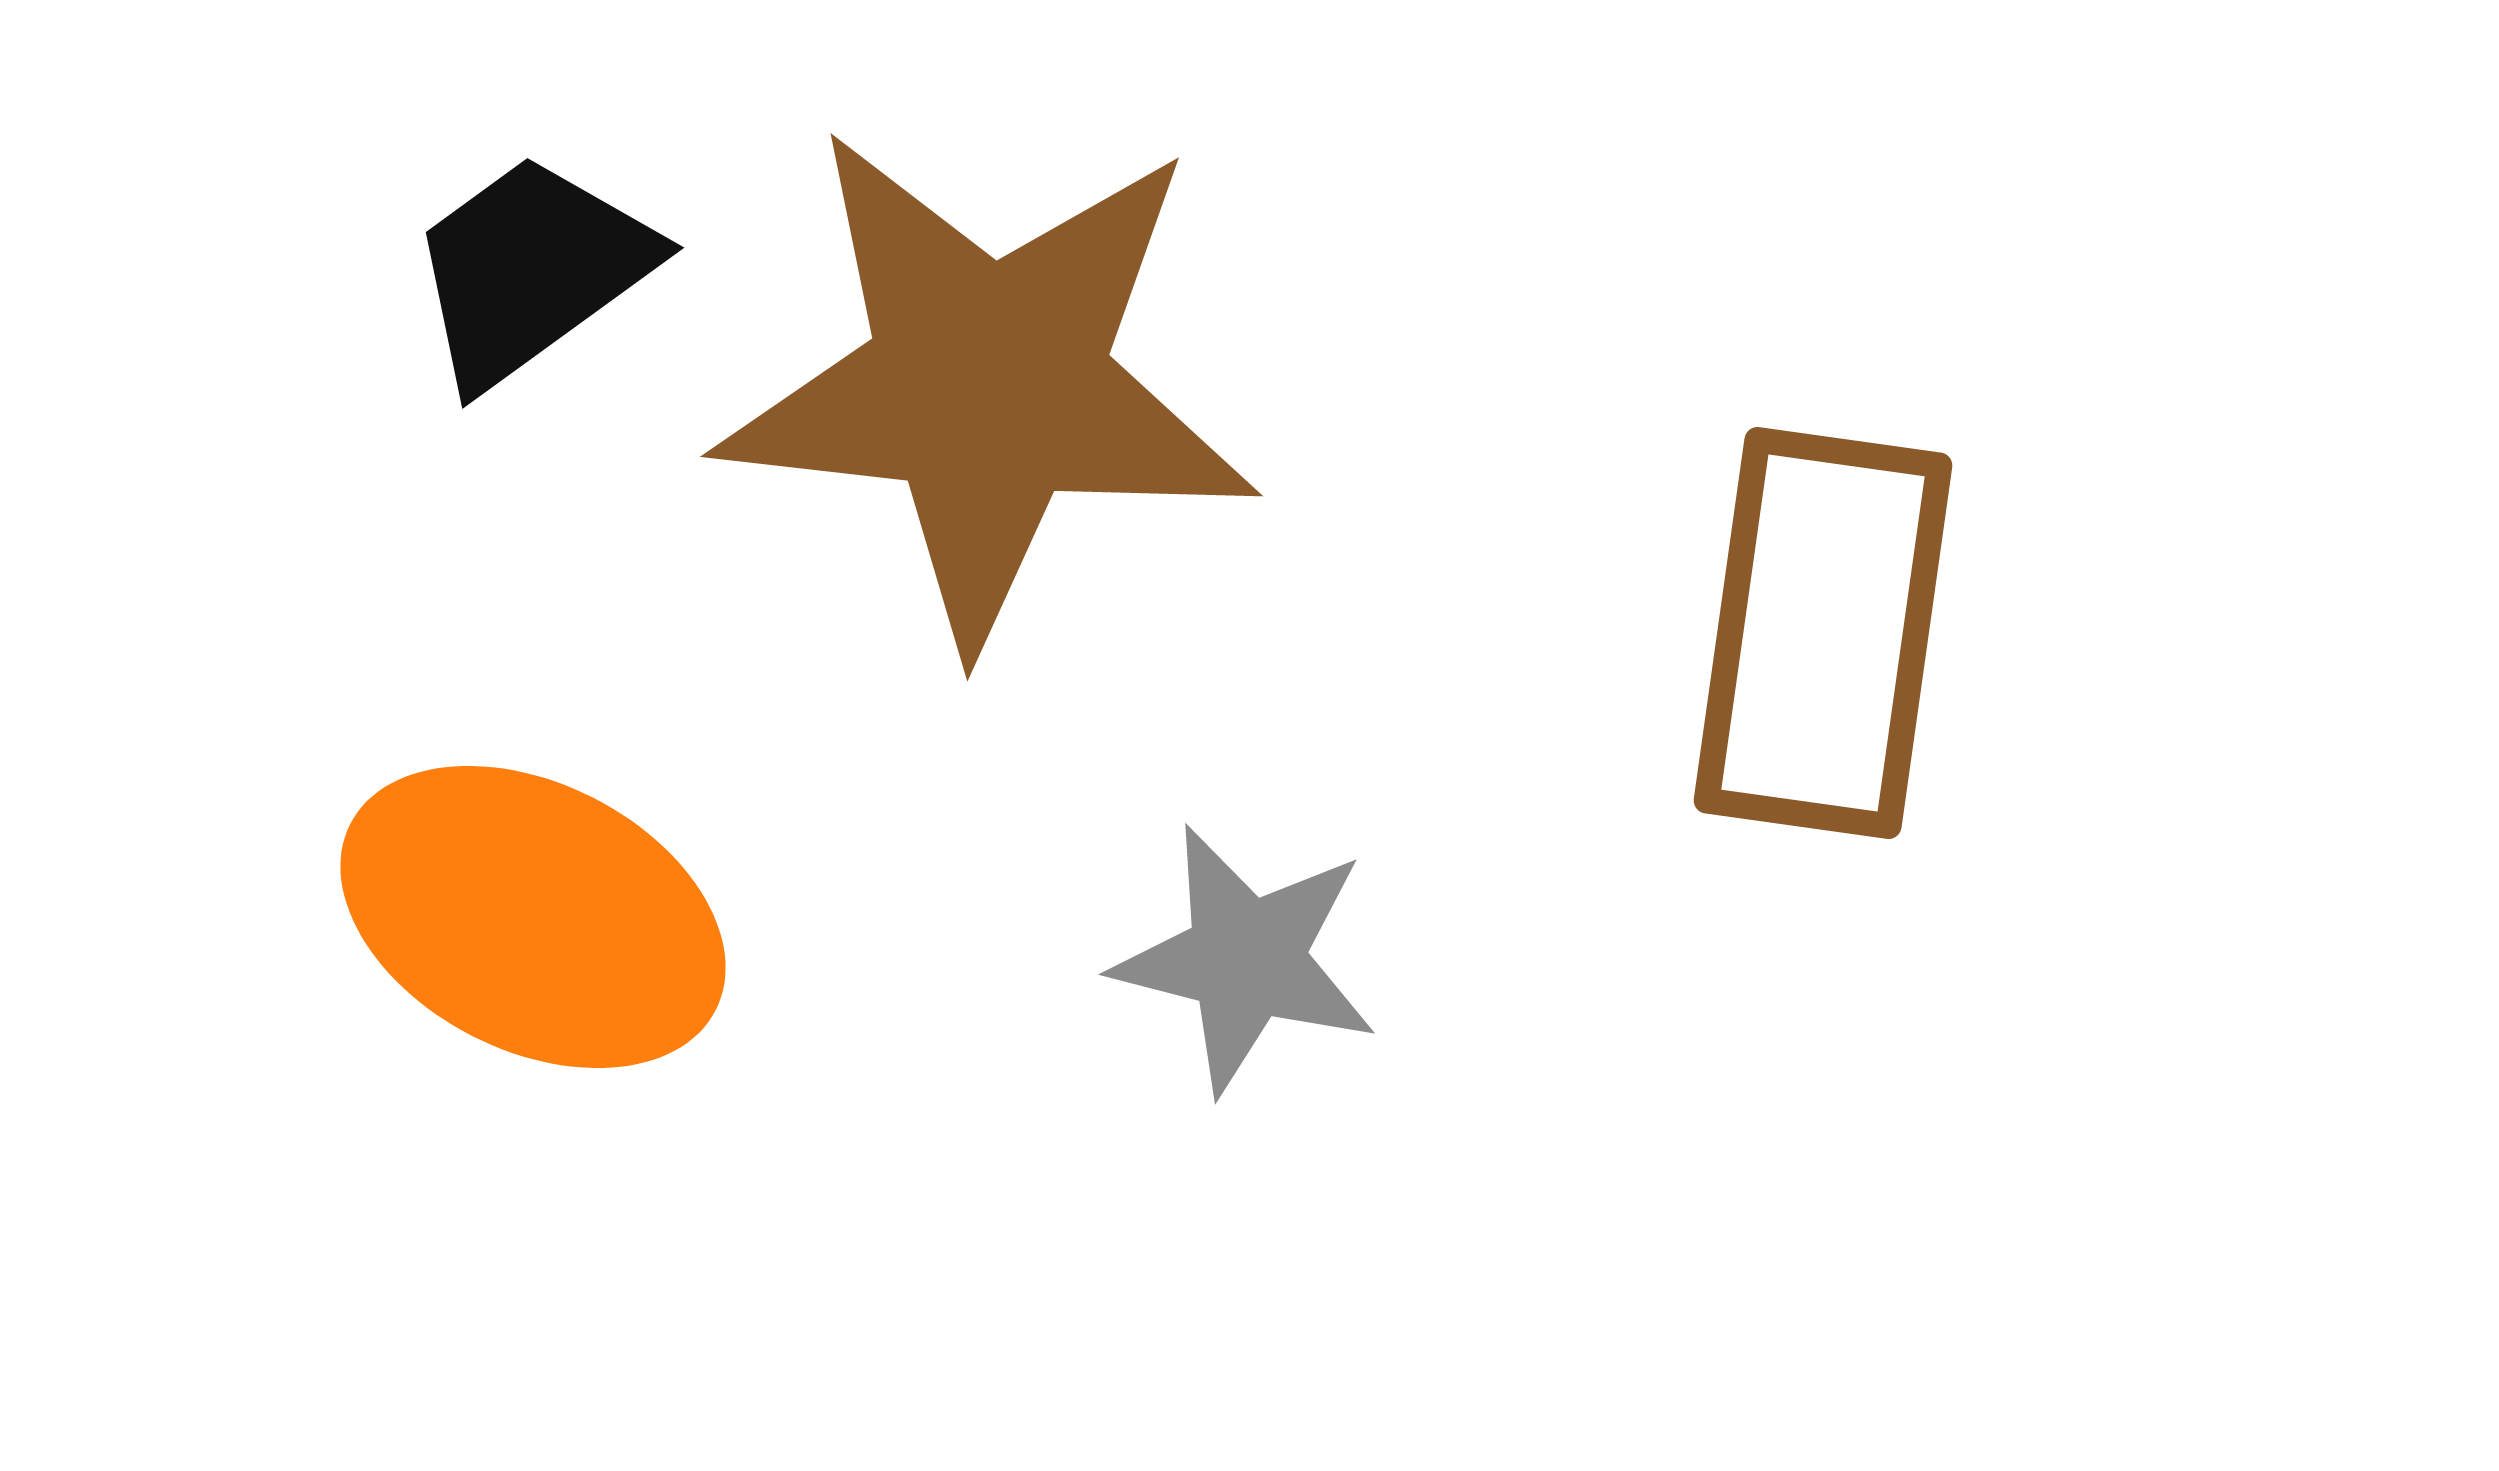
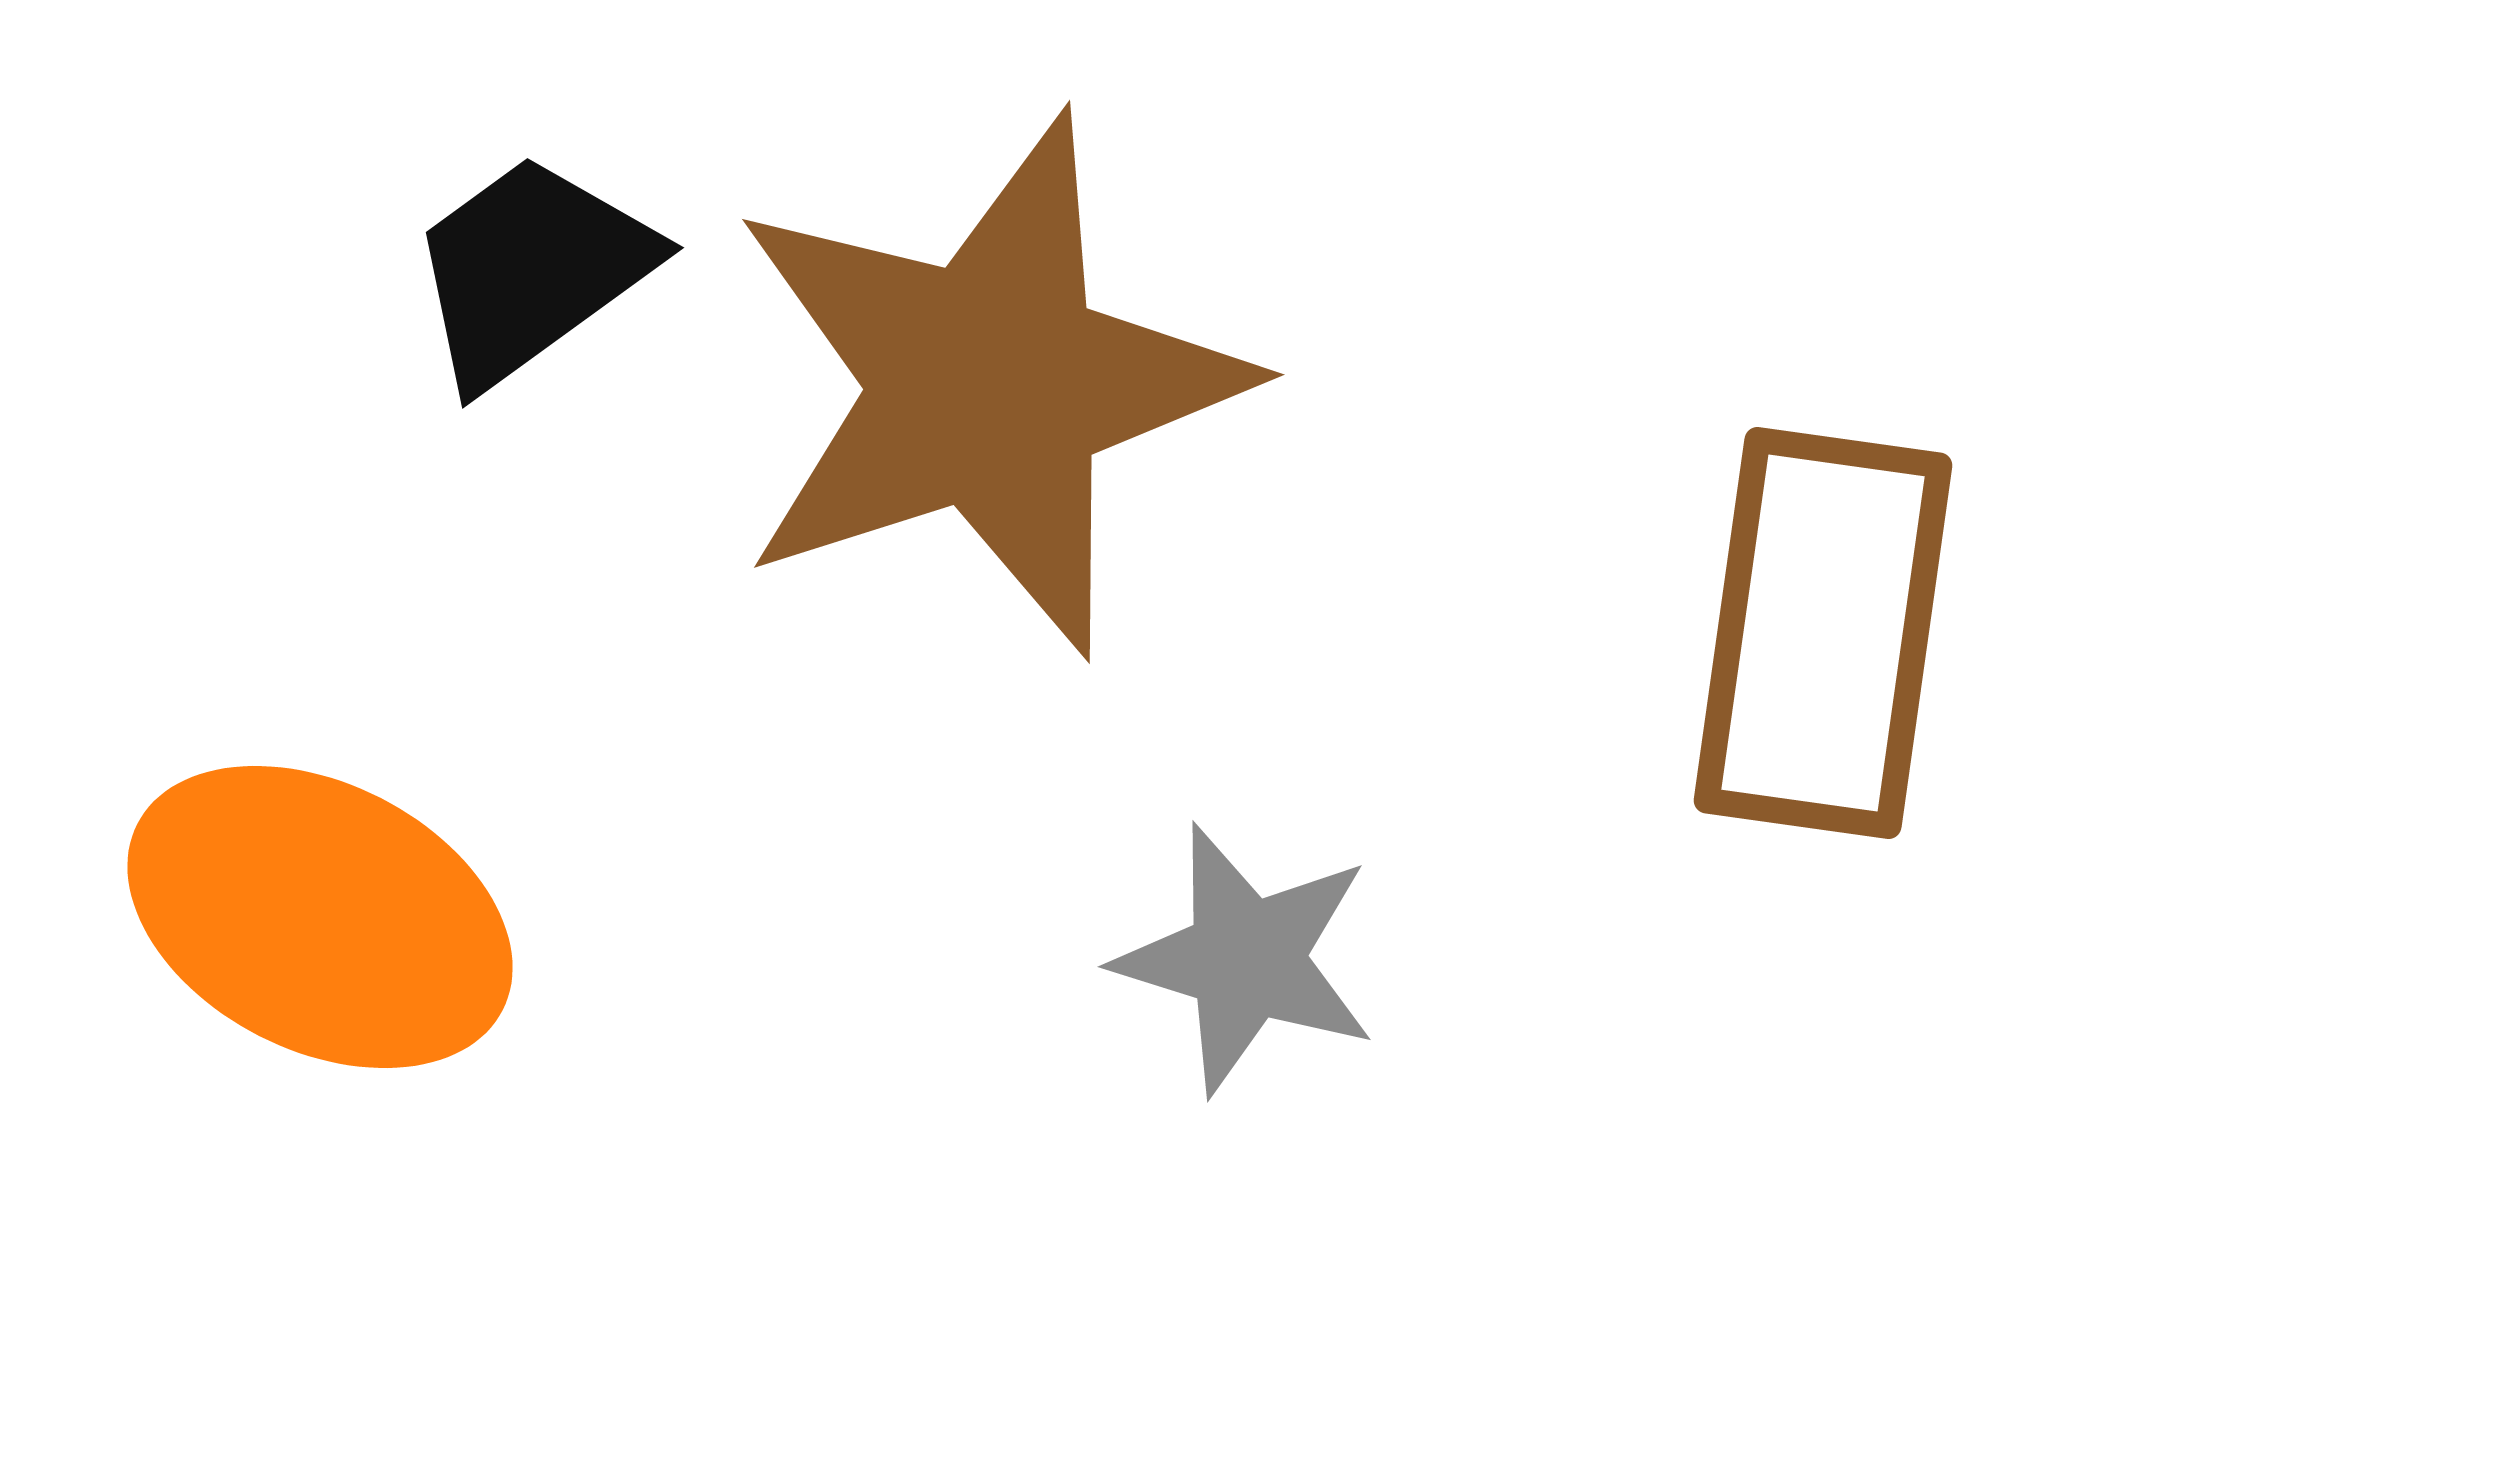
brown star: rotated 24 degrees counterclockwise
orange ellipse: moved 213 px left
gray star: rotated 3 degrees clockwise
